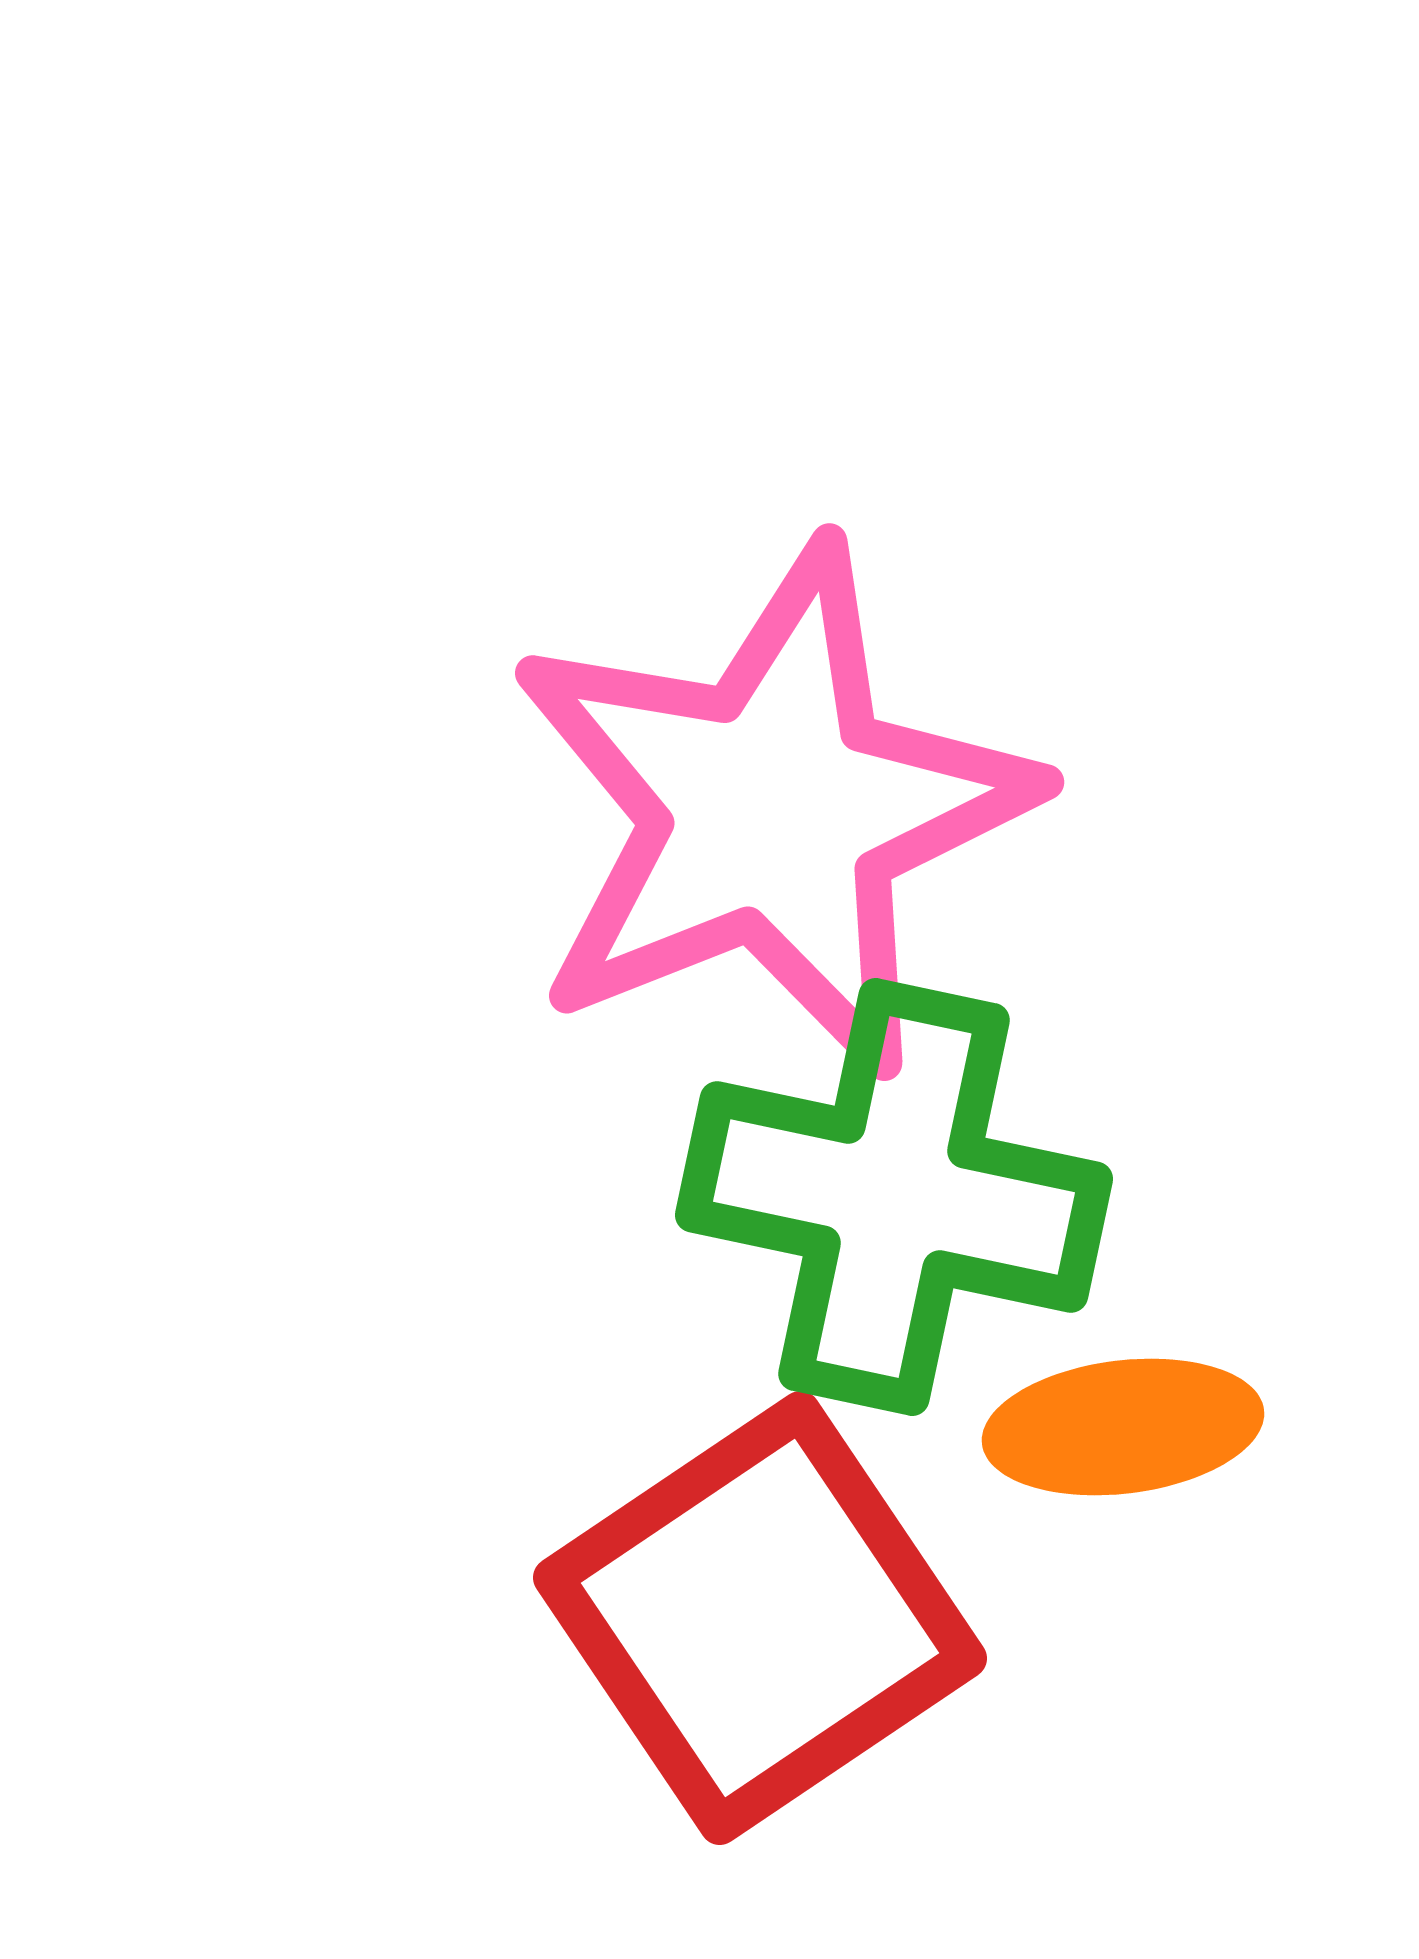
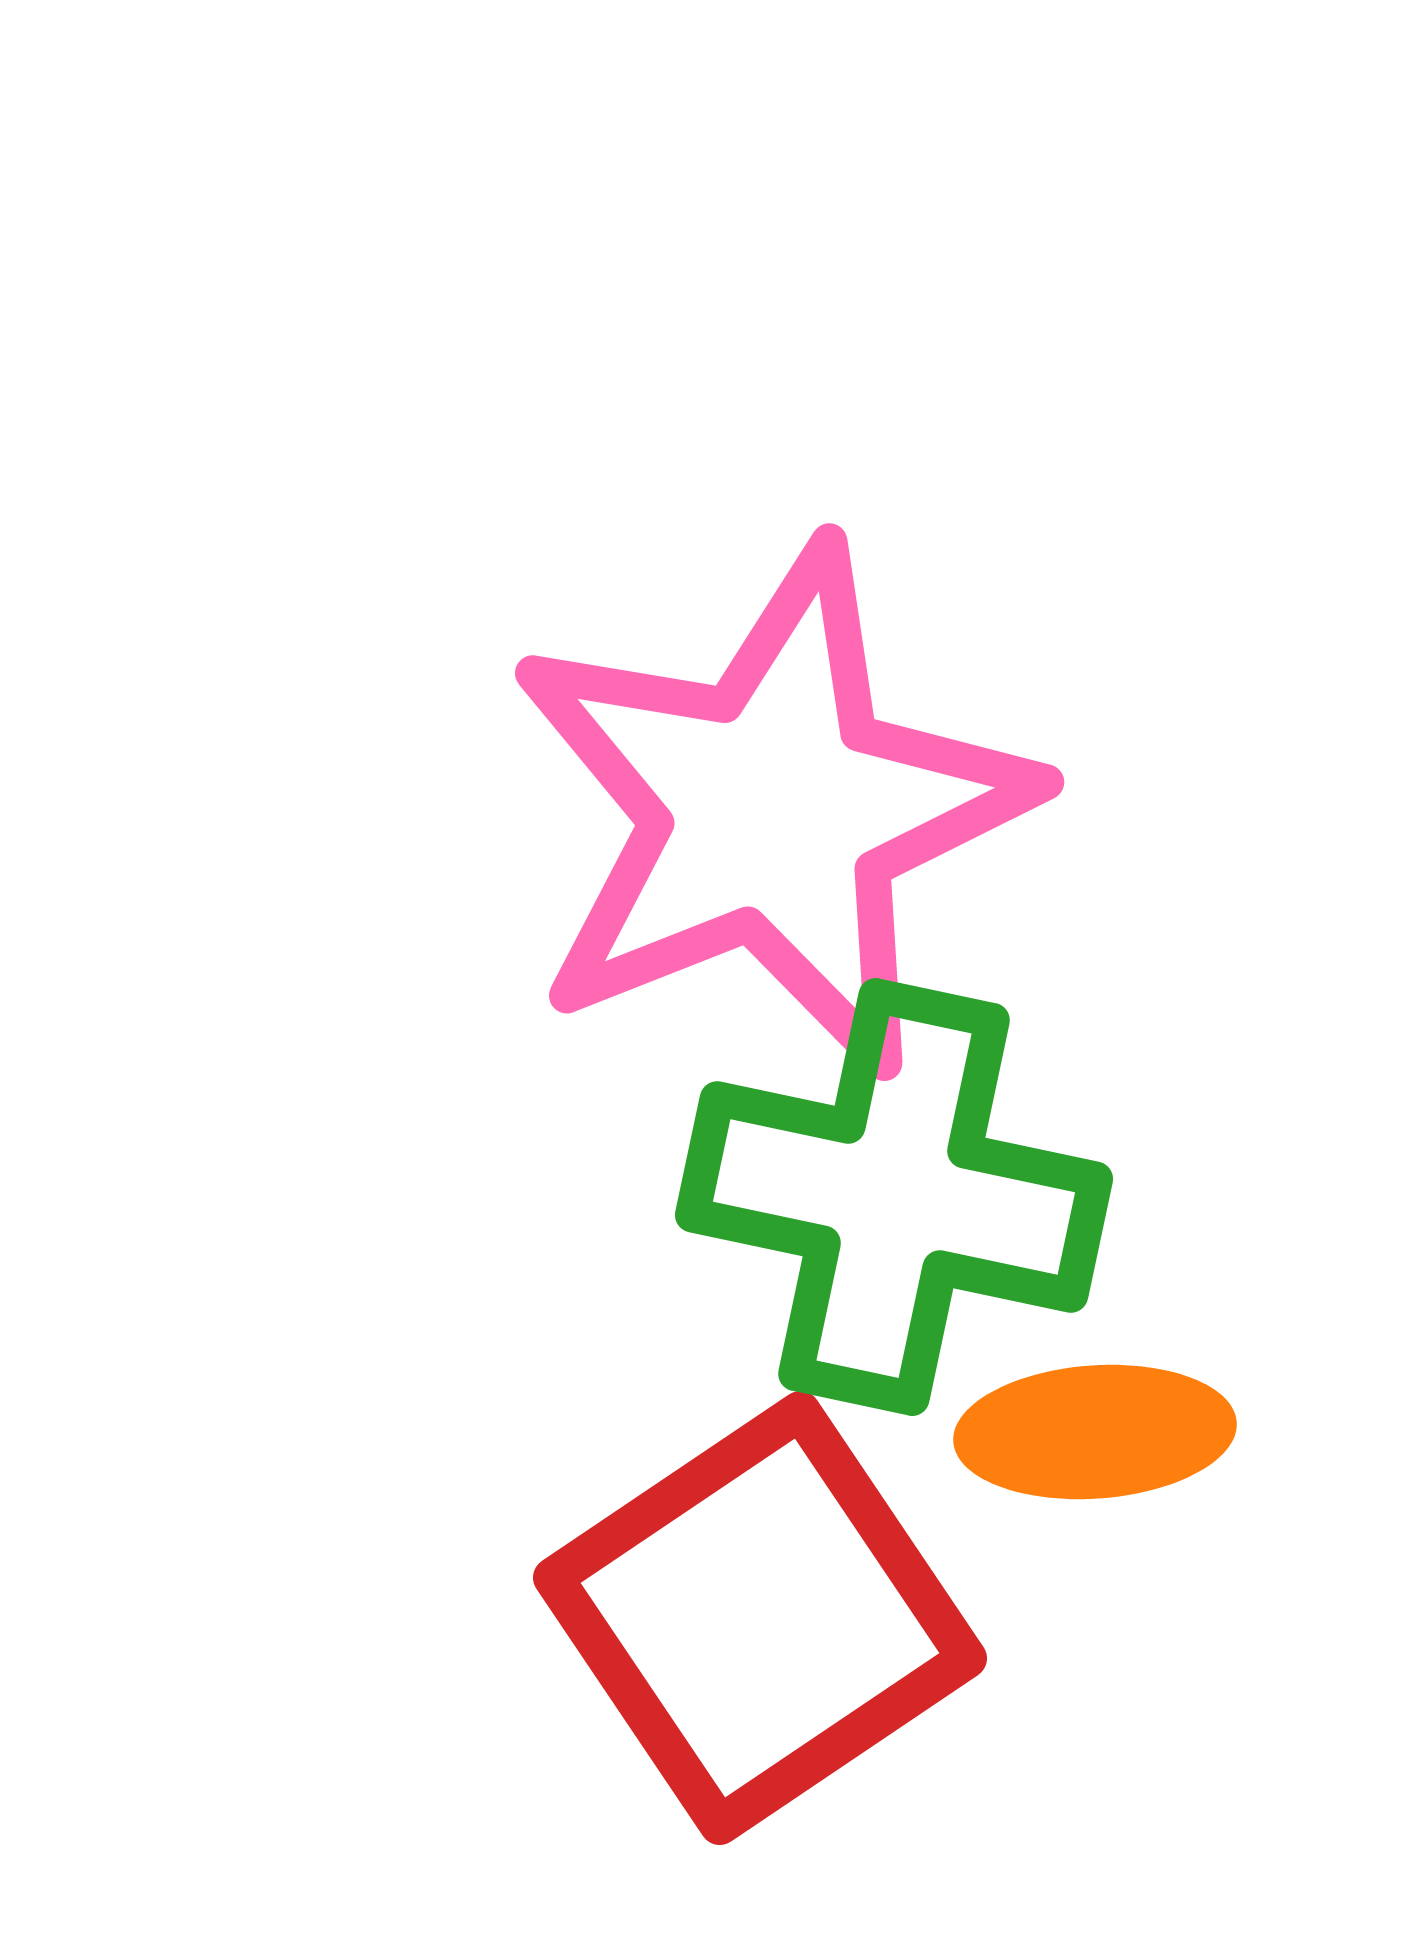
orange ellipse: moved 28 px left, 5 px down; rotated 3 degrees clockwise
